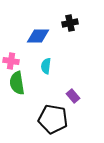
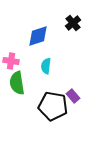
black cross: moved 3 px right; rotated 28 degrees counterclockwise
blue diamond: rotated 20 degrees counterclockwise
black pentagon: moved 13 px up
